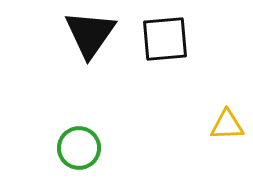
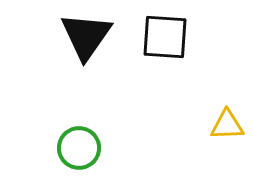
black triangle: moved 4 px left, 2 px down
black square: moved 2 px up; rotated 9 degrees clockwise
